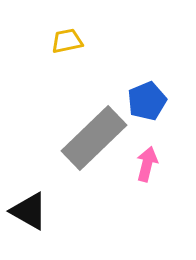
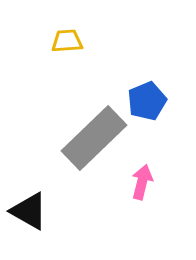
yellow trapezoid: rotated 8 degrees clockwise
pink arrow: moved 5 px left, 18 px down
